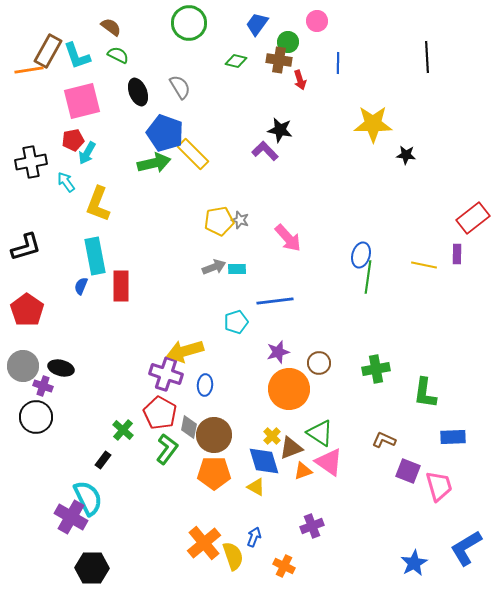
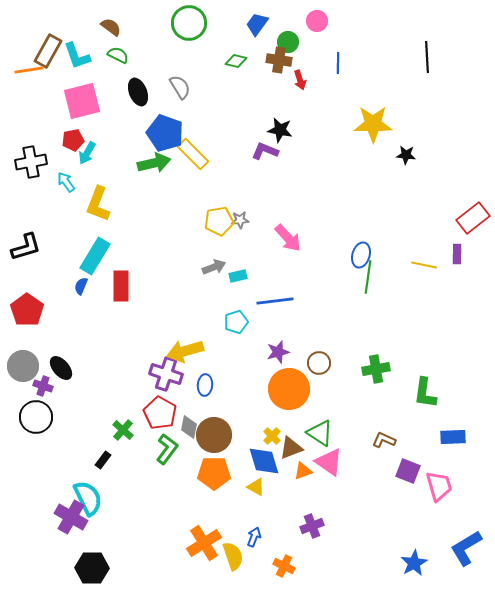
purple L-shape at (265, 151): rotated 24 degrees counterclockwise
gray star at (240, 220): rotated 24 degrees counterclockwise
cyan rectangle at (95, 256): rotated 42 degrees clockwise
cyan rectangle at (237, 269): moved 1 px right, 7 px down; rotated 12 degrees counterclockwise
black ellipse at (61, 368): rotated 35 degrees clockwise
orange cross at (204, 543): rotated 8 degrees clockwise
